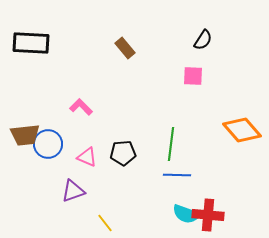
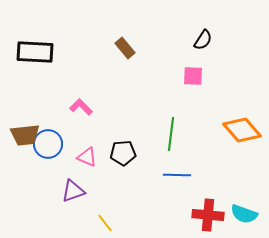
black rectangle: moved 4 px right, 9 px down
green line: moved 10 px up
cyan semicircle: moved 58 px right
